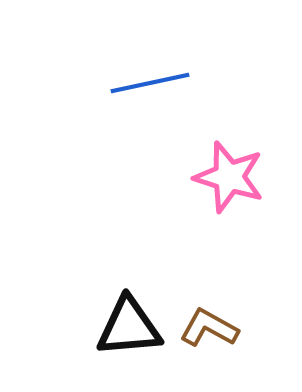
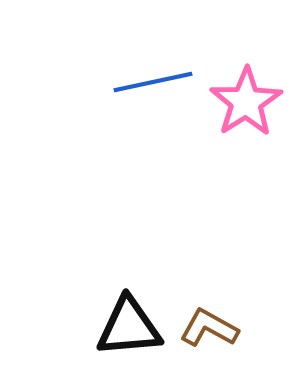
blue line: moved 3 px right, 1 px up
pink star: moved 17 px right, 75 px up; rotated 22 degrees clockwise
